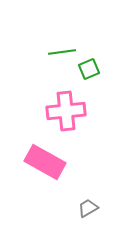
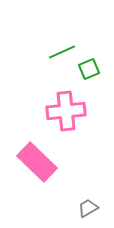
green line: rotated 16 degrees counterclockwise
pink rectangle: moved 8 px left; rotated 15 degrees clockwise
